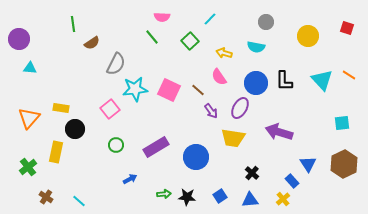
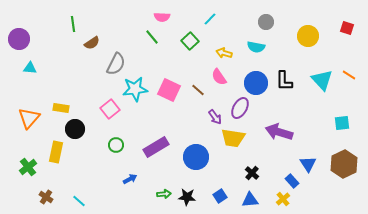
purple arrow at (211, 111): moved 4 px right, 6 px down
